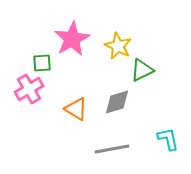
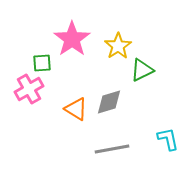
pink star: rotated 6 degrees counterclockwise
yellow star: rotated 12 degrees clockwise
gray diamond: moved 8 px left
